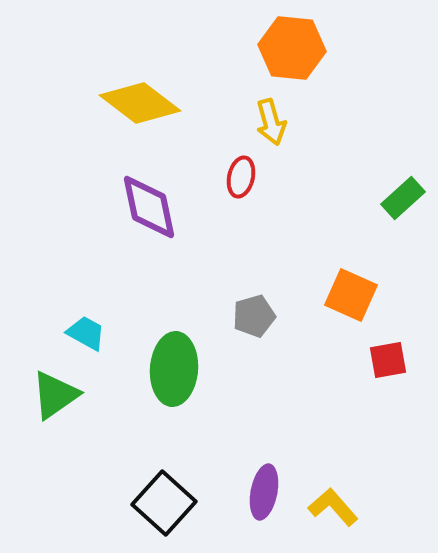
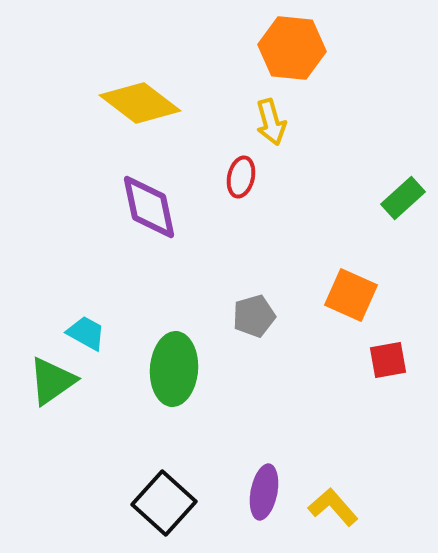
green triangle: moved 3 px left, 14 px up
